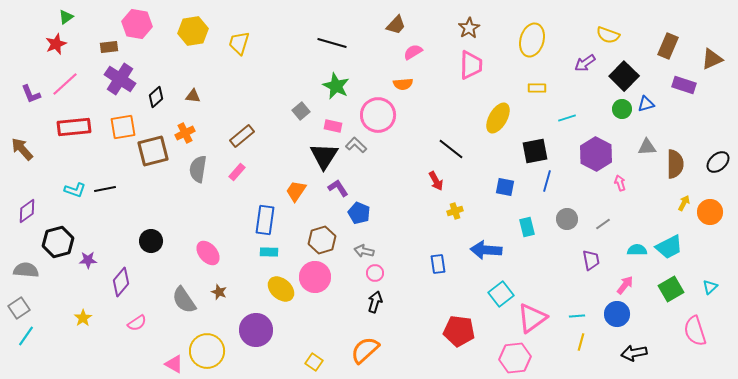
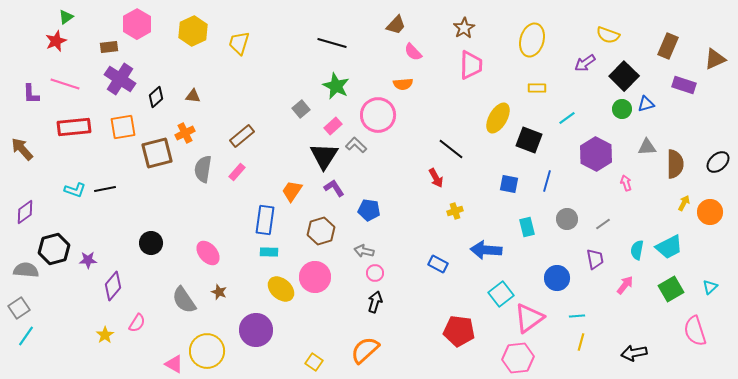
pink hexagon at (137, 24): rotated 20 degrees clockwise
brown star at (469, 28): moved 5 px left
yellow hexagon at (193, 31): rotated 16 degrees counterclockwise
red star at (56, 44): moved 3 px up
pink semicircle at (413, 52): rotated 102 degrees counterclockwise
brown triangle at (712, 59): moved 3 px right
pink line at (65, 84): rotated 60 degrees clockwise
purple L-shape at (31, 94): rotated 20 degrees clockwise
gray square at (301, 111): moved 2 px up
cyan line at (567, 118): rotated 18 degrees counterclockwise
pink rectangle at (333, 126): rotated 54 degrees counterclockwise
brown square at (153, 151): moved 4 px right, 2 px down
black square at (535, 151): moved 6 px left, 11 px up; rotated 32 degrees clockwise
gray semicircle at (198, 169): moved 5 px right
red arrow at (436, 181): moved 3 px up
pink arrow at (620, 183): moved 6 px right
blue square at (505, 187): moved 4 px right, 3 px up
purple L-shape at (338, 188): moved 4 px left
orange trapezoid at (296, 191): moved 4 px left
purple diamond at (27, 211): moved 2 px left, 1 px down
blue pentagon at (359, 213): moved 10 px right, 3 px up; rotated 15 degrees counterclockwise
brown hexagon at (322, 240): moved 1 px left, 9 px up
black circle at (151, 241): moved 2 px down
black hexagon at (58, 242): moved 4 px left, 7 px down
cyan semicircle at (637, 250): rotated 78 degrees counterclockwise
purple trapezoid at (591, 260): moved 4 px right, 1 px up
blue rectangle at (438, 264): rotated 54 degrees counterclockwise
purple diamond at (121, 282): moved 8 px left, 4 px down
blue circle at (617, 314): moved 60 px left, 36 px up
yellow star at (83, 318): moved 22 px right, 17 px down
pink triangle at (532, 318): moved 3 px left
pink semicircle at (137, 323): rotated 24 degrees counterclockwise
pink hexagon at (515, 358): moved 3 px right
